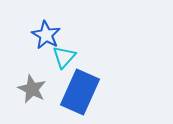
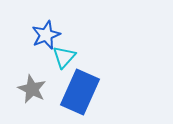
blue star: rotated 20 degrees clockwise
